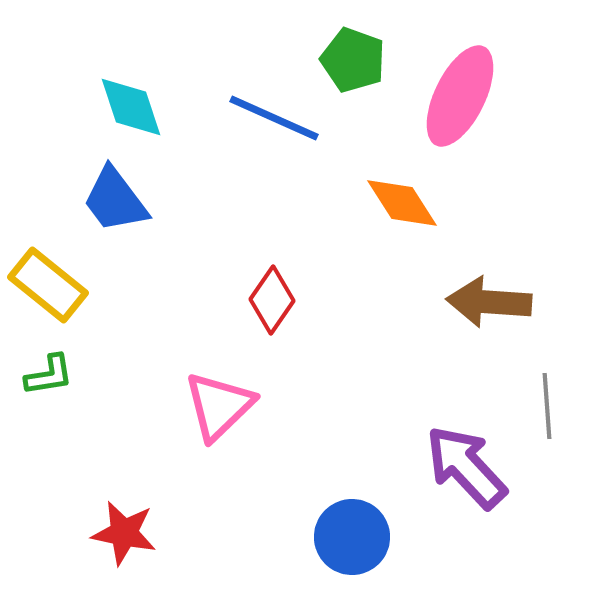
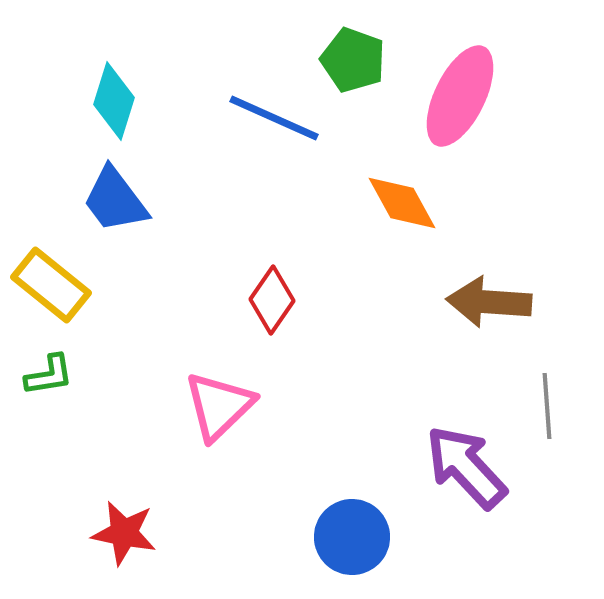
cyan diamond: moved 17 px left, 6 px up; rotated 36 degrees clockwise
orange diamond: rotated 4 degrees clockwise
yellow rectangle: moved 3 px right
